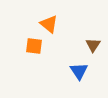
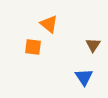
orange square: moved 1 px left, 1 px down
blue triangle: moved 5 px right, 6 px down
